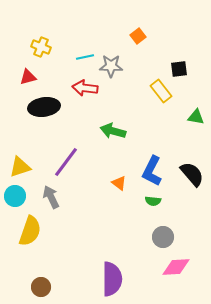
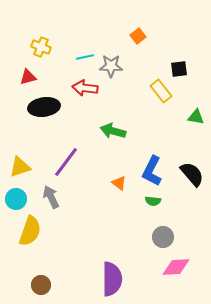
cyan circle: moved 1 px right, 3 px down
brown circle: moved 2 px up
